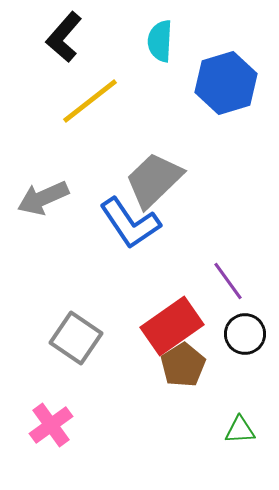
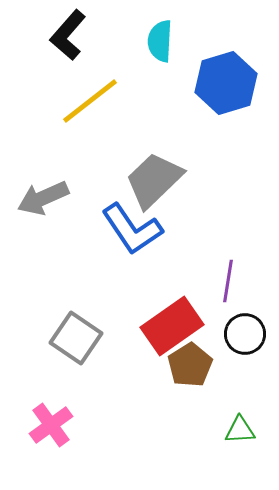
black L-shape: moved 4 px right, 2 px up
blue L-shape: moved 2 px right, 6 px down
purple line: rotated 45 degrees clockwise
brown pentagon: moved 7 px right
